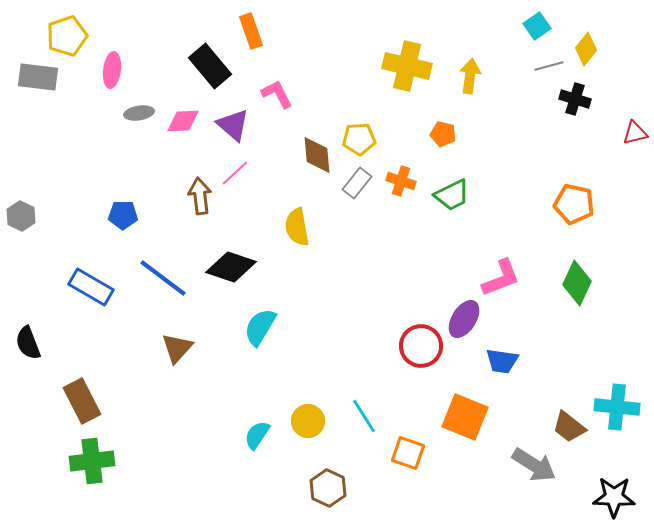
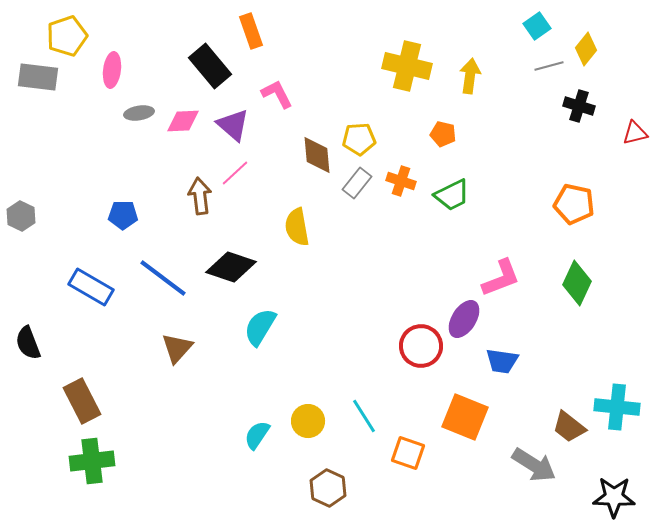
black cross at (575, 99): moved 4 px right, 7 px down
